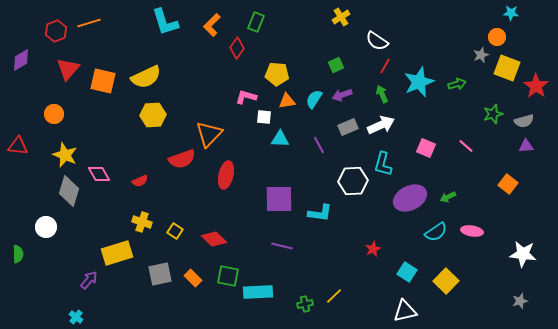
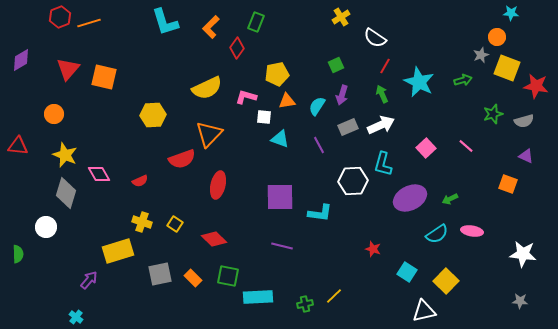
orange L-shape at (212, 25): moved 1 px left, 2 px down
red hexagon at (56, 31): moved 4 px right, 14 px up
white semicircle at (377, 41): moved 2 px left, 3 px up
yellow pentagon at (277, 74): rotated 15 degrees counterclockwise
yellow semicircle at (146, 77): moved 61 px right, 11 px down
orange square at (103, 81): moved 1 px right, 4 px up
cyan star at (419, 82): rotated 24 degrees counterclockwise
green arrow at (457, 84): moved 6 px right, 4 px up
red star at (536, 86): rotated 25 degrees counterclockwise
purple arrow at (342, 95): rotated 54 degrees counterclockwise
cyan semicircle at (314, 99): moved 3 px right, 7 px down
cyan triangle at (280, 139): rotated 18 degrees clockwise
purple triangle at (526, 146): moved 10 px down; rotated 28 degrees clockwise
pink square at (426, 148): rotated 24 degrees clockwise
red ellipse at (226, 175): moved 8 px left, 10 px down
orange square at (508, 184): rotated 18 degrees counterclockwise
gray diamond at (69, 191): moved 3 px left, 2 px down
green arrow at (448, 197): moved 2 px right, 2 px down
purple square at (279, 199): moved 1 px right, 2 px up
yellow square at (175, 231): moved 7 px up
cyan semicircle at (436, 232): moved 1 px right, 2 px down
red star at (373, 249): rotated 28 degrees counterclockwise
yellow rectangle at (117, 253): moved 1 px right, 2 px up
cyan rectangle at (258, 292): moved 5 px down
gray star at (520, 301): rotated 21 degrees clockwise
white triangle at (405, 311): moved 19 px right
